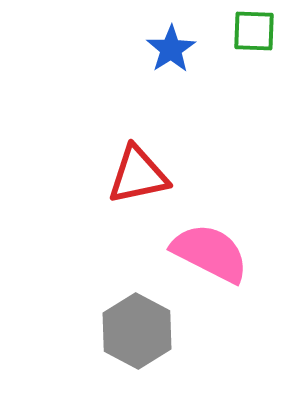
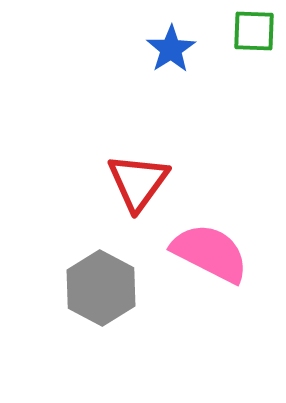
red triangle: moved 7 px down; rotated 42 degrees counterclockwise
gray hexagon: moved 36 px left, 43 px up
